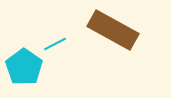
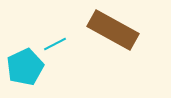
cyan pentagon: moved 1 px right; rotated 12 degrees clockwise
